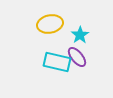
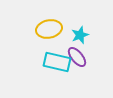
yellow ellipse: moved 1 px left, 5 px down
cyan star: rotated 12 degrees clockwise
